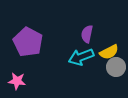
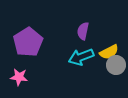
purple semicircle: moved 4 px left, 3 px up
purple pentagon: rotated 12 degrees clockwise
gray circle: moved 2 px up
pink star: moved 2 px right, 4 px up
